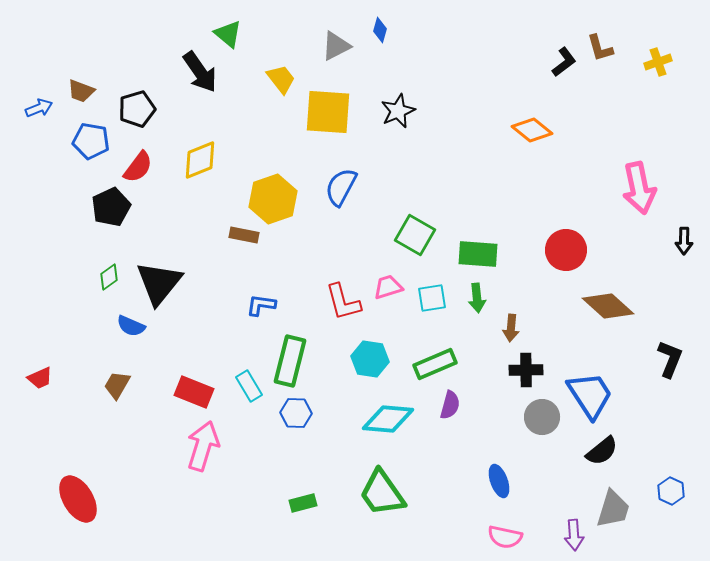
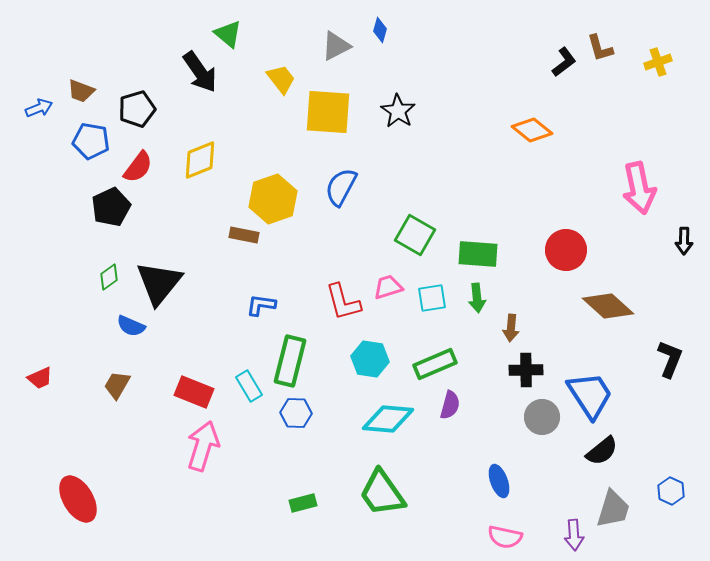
black star at (398, 111): rotated 16 degrees counterclockwise
